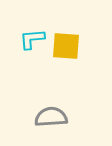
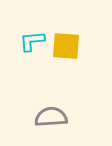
cyan L-shape: moved 2 px down
